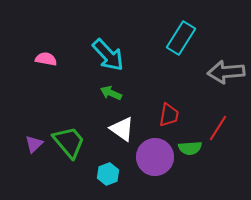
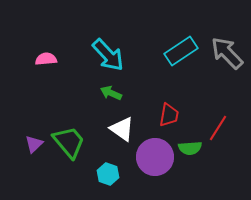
cyan rectangle: moved 13 px down; rotated 24 degrees clockwise
pink semicircle: rotated 15 degrees counterclockwise
gray arrow: moved 1 px right, 19 px up; rotated 51 degrees clockwise
cyan hexagon: rotated 20 degrees counterclockwise
